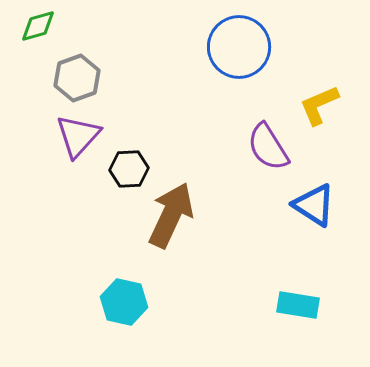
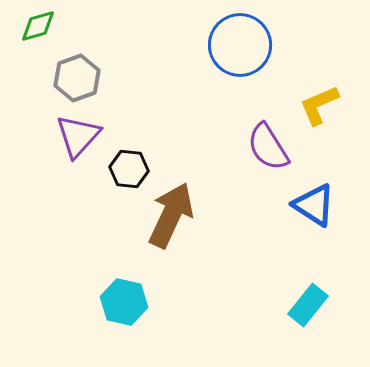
blue circle: moved 1 px right, 2 px up
black hexagon: rotated 9 degrees clockwise
cyan rectangle: moved 10 px right; rotated 60 degrees counterclockwise
